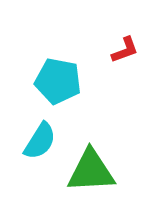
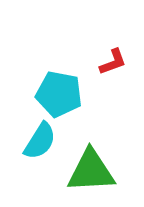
red L-shape: moved 12 px left, 12 px down
cyan pentagon: moved 1 px right, 13 px down
